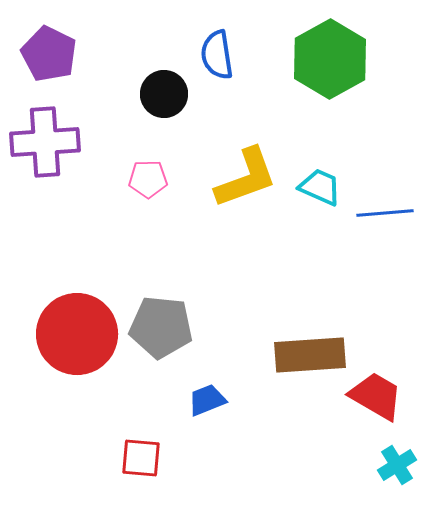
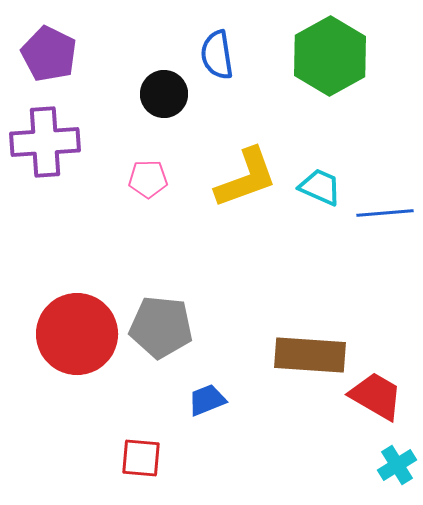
green hexagon: moved 3 px up
brown rectangle: rotated 8 degrees clockwise
